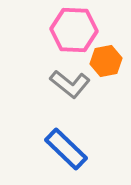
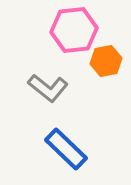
pink hexagon: rotated 9 degrees counterclockwise
gray L-shape: moved 22 px left, 4 px down
